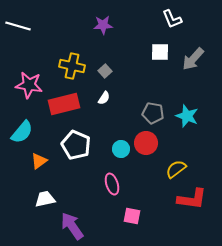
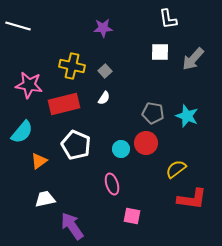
white L-shape: moved 4 px left; rotated 15 degrees clockwise
purple star: moved 3 px down
